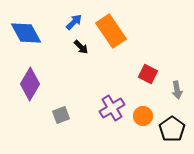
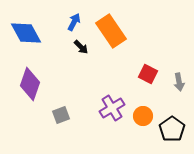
blue arrow: rotated 18 degrees counterclockwise
purple diamond: rotated 12 degrees counterclockwise
gray arrow: moved 2 px right, 8 px up
